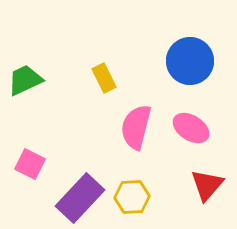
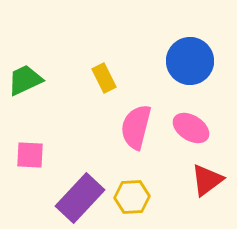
pink square: moved 9 px up; rotated 24 degrees counterclockwise
red triangle: moved 5 px up; rotated 12 degrees clockwise
